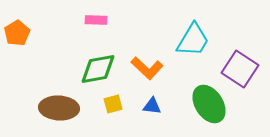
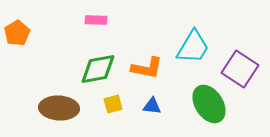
cyan trapezoid: moved 7 px down
orange L-shape: rotated 32 degrees counterclockwise
